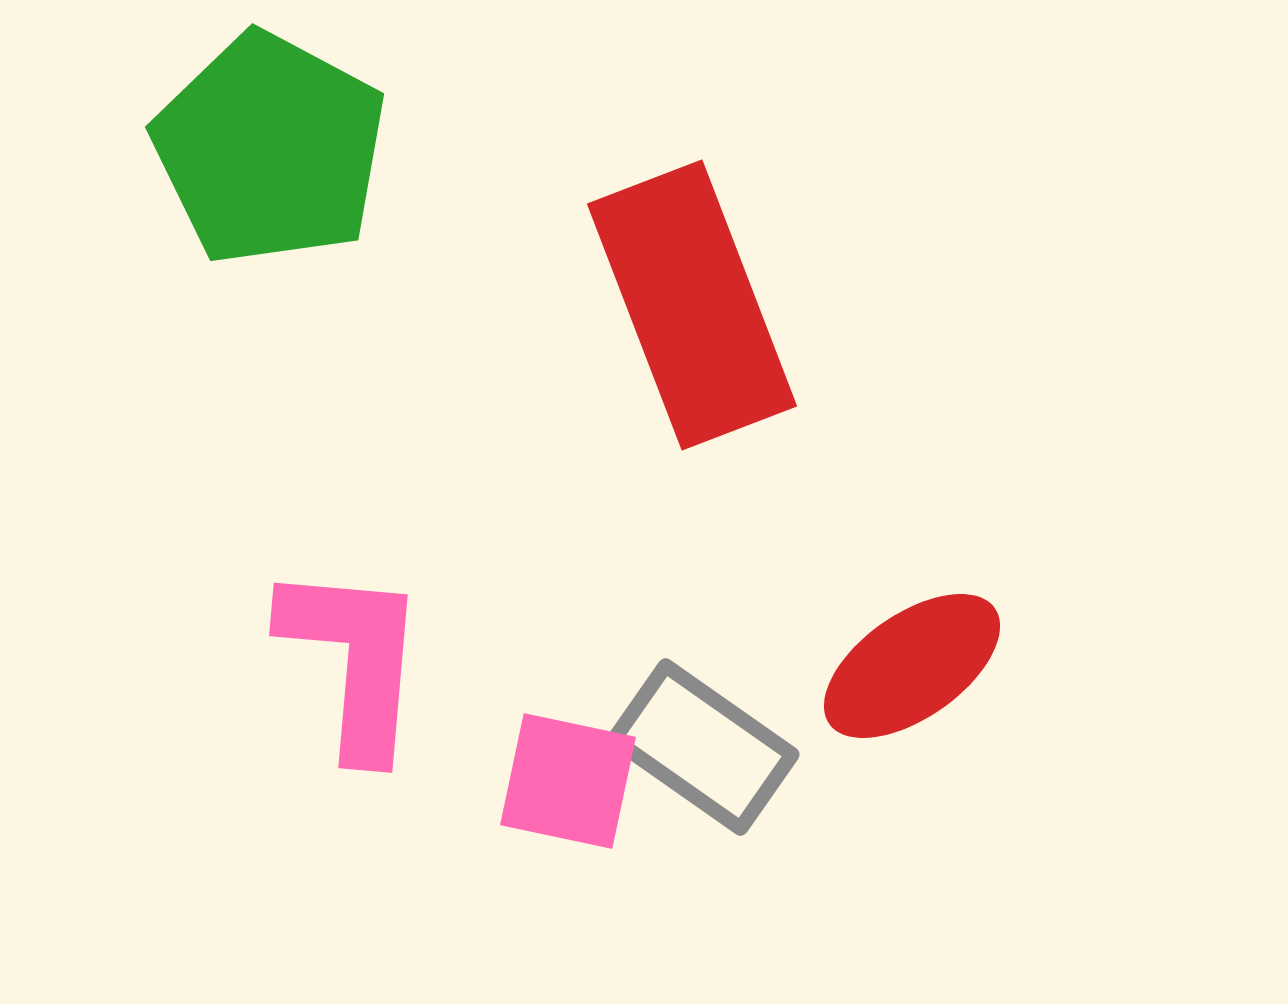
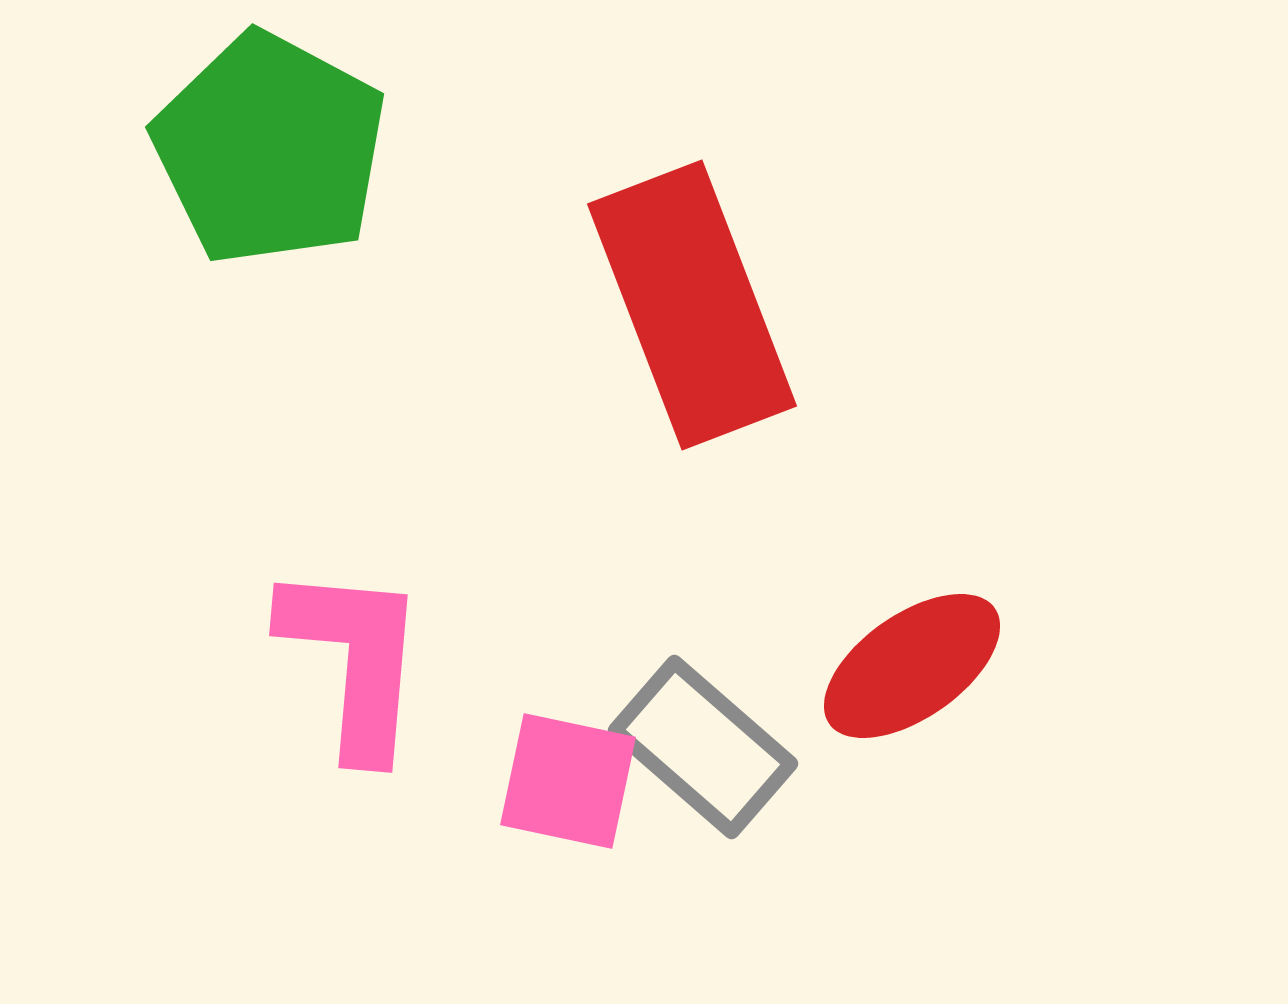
gray rectangle: rotated 6 degrees clockwise
